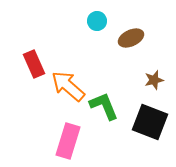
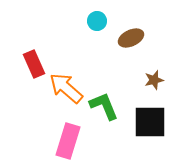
orange arrow: moved 2 px left, 2 px down
black square: rotated 21 degrees counterclockwise
